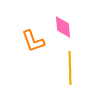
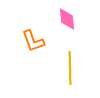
pink diamond: moved 4 px right, 8 px up
